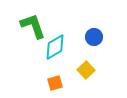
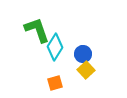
green L-shape: moved 4 px right, 4 px down
blue circle: moved 11 px left, 17 px down
cyan diamond: rotated 28 degrees counterclockwise
